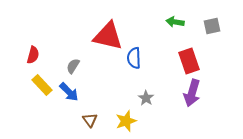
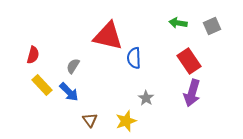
green arrow: moved 3 px right, 1 px down
gray square: rotated 12 degrees counterclockwise
red rectangle: rotated 15 degrees counterclockwise
